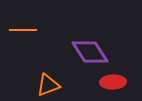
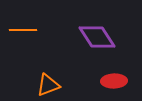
purple diamond: moved 7 px right, 15 px up
red ellipse: moved 1 px right, 1 px up
